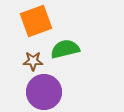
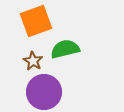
brown star: rotated 30 degrees clockwise
